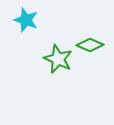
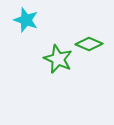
green diamond: moved 1 px left, 1 px up
